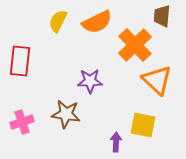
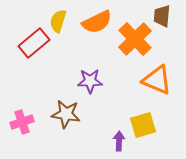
yellow semicircle: rotated 10 degrees counterclockwise
orange cross: moved 6 px up
red rectangle: moved 14 px right, 18 px up; rotated 44 degrees clockwise
orange triangle: rotated 20 degrees counterclockwise
yellow square: rotated 28 degrees counterclockwise
purple arrow: moved 3 px right, 1 px up
